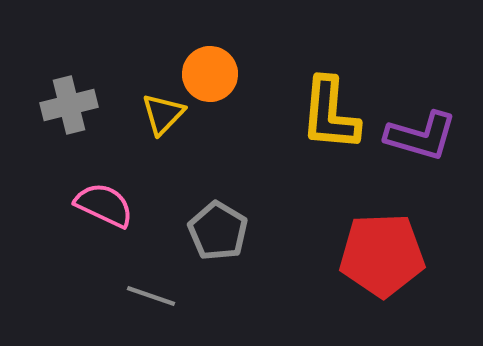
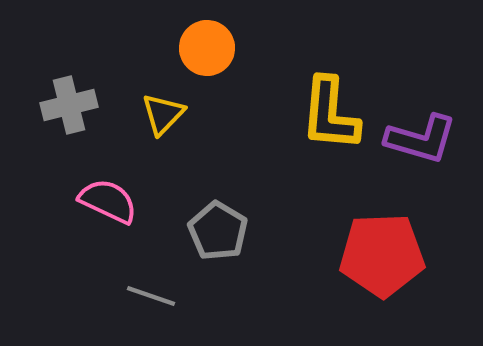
orange circle: moved 3 px left, 26 px up
purple L-shape: moved 3 px down
pink semicircle: moved 4 px right, 4 px up
